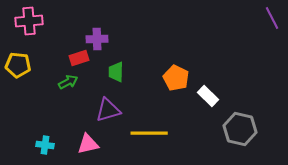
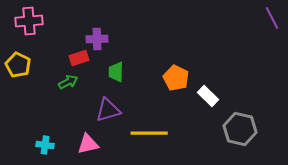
yellow pentagon: rotated 20 degrees clockwise
